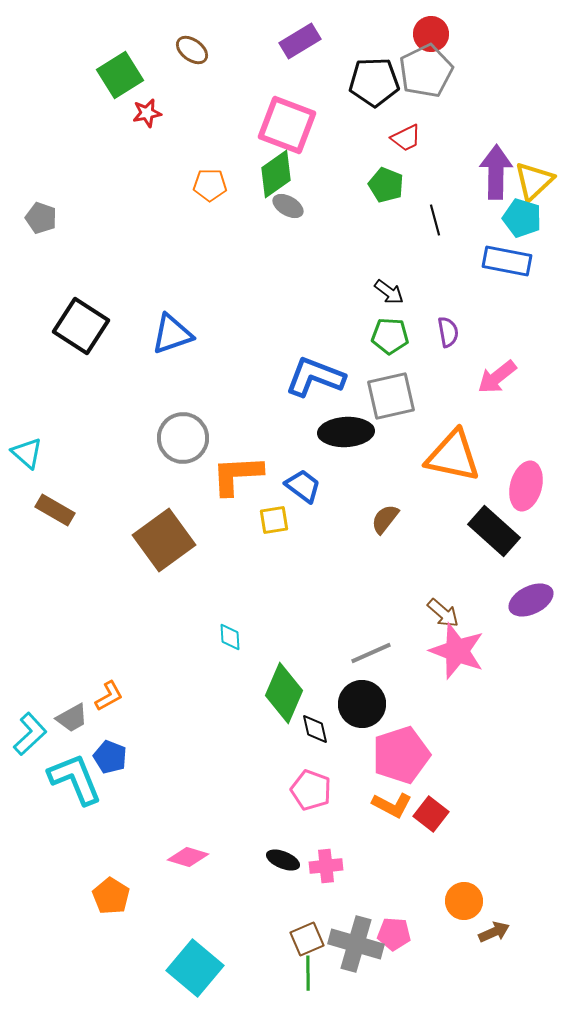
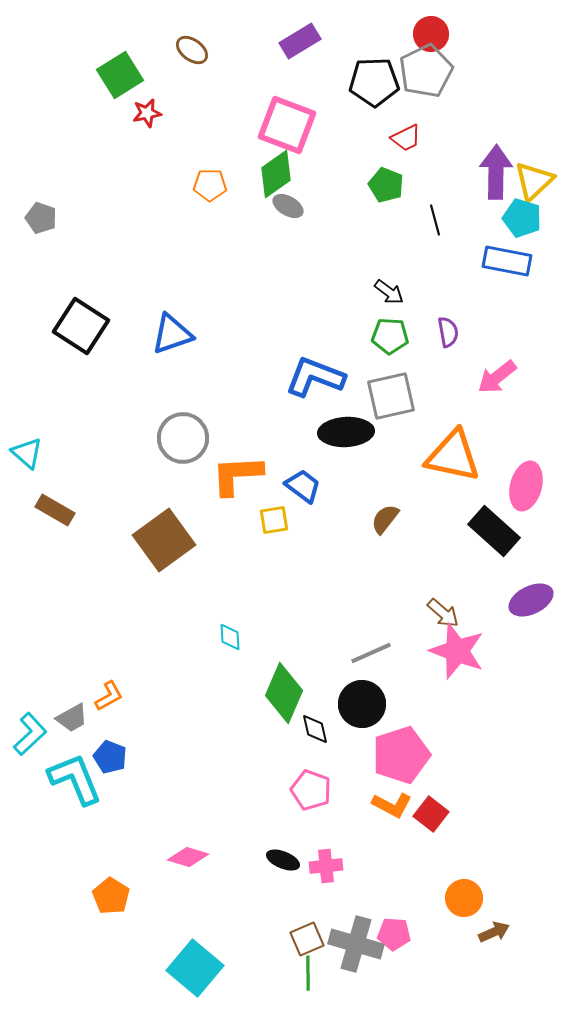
orange circle at (464, 901): moved 3 px up
